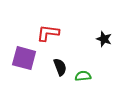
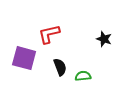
red L-shape: moved 1 px right, 1 px down; rotated 20 degrees counterclockwise
